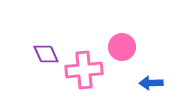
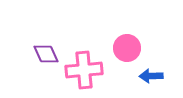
pink circle: moved 5 px right, 1 px down
blue arrow: moved 7 px up
